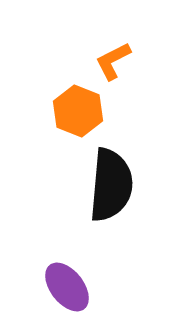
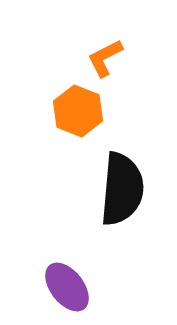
orange L-shape: moved 8 px left, 3 px up
black semicircle: moved 11 px right, 4 px down
